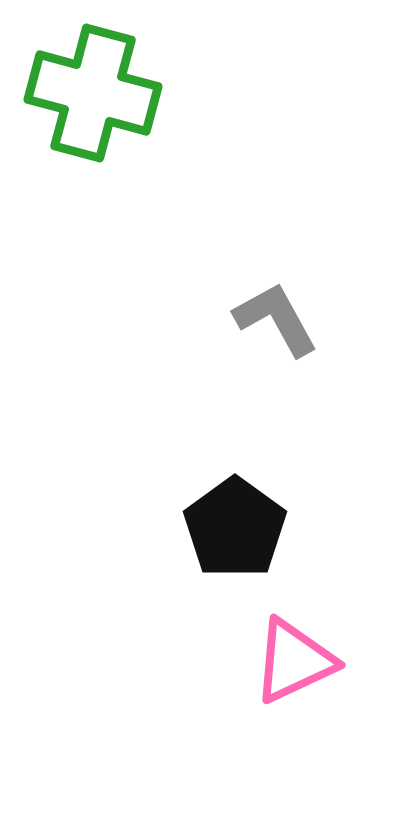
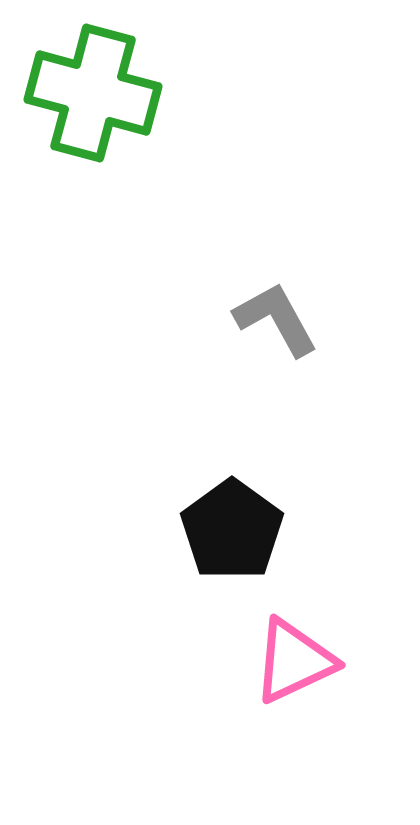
black pentagon: moved 3 px left, 2 px down
